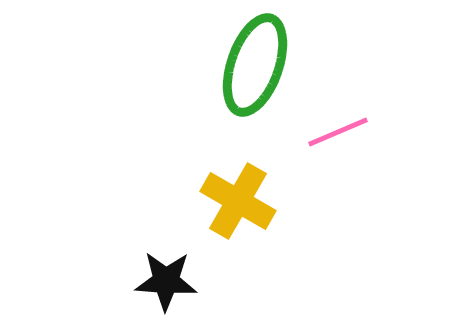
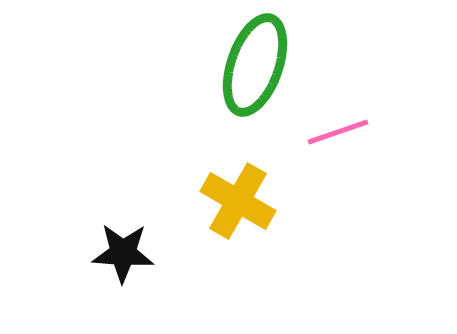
pink line: rotated 4 degrees clockwise
black star: moved 43 px left, 28 px up
